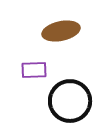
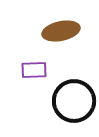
black circle: moved 4 px right
